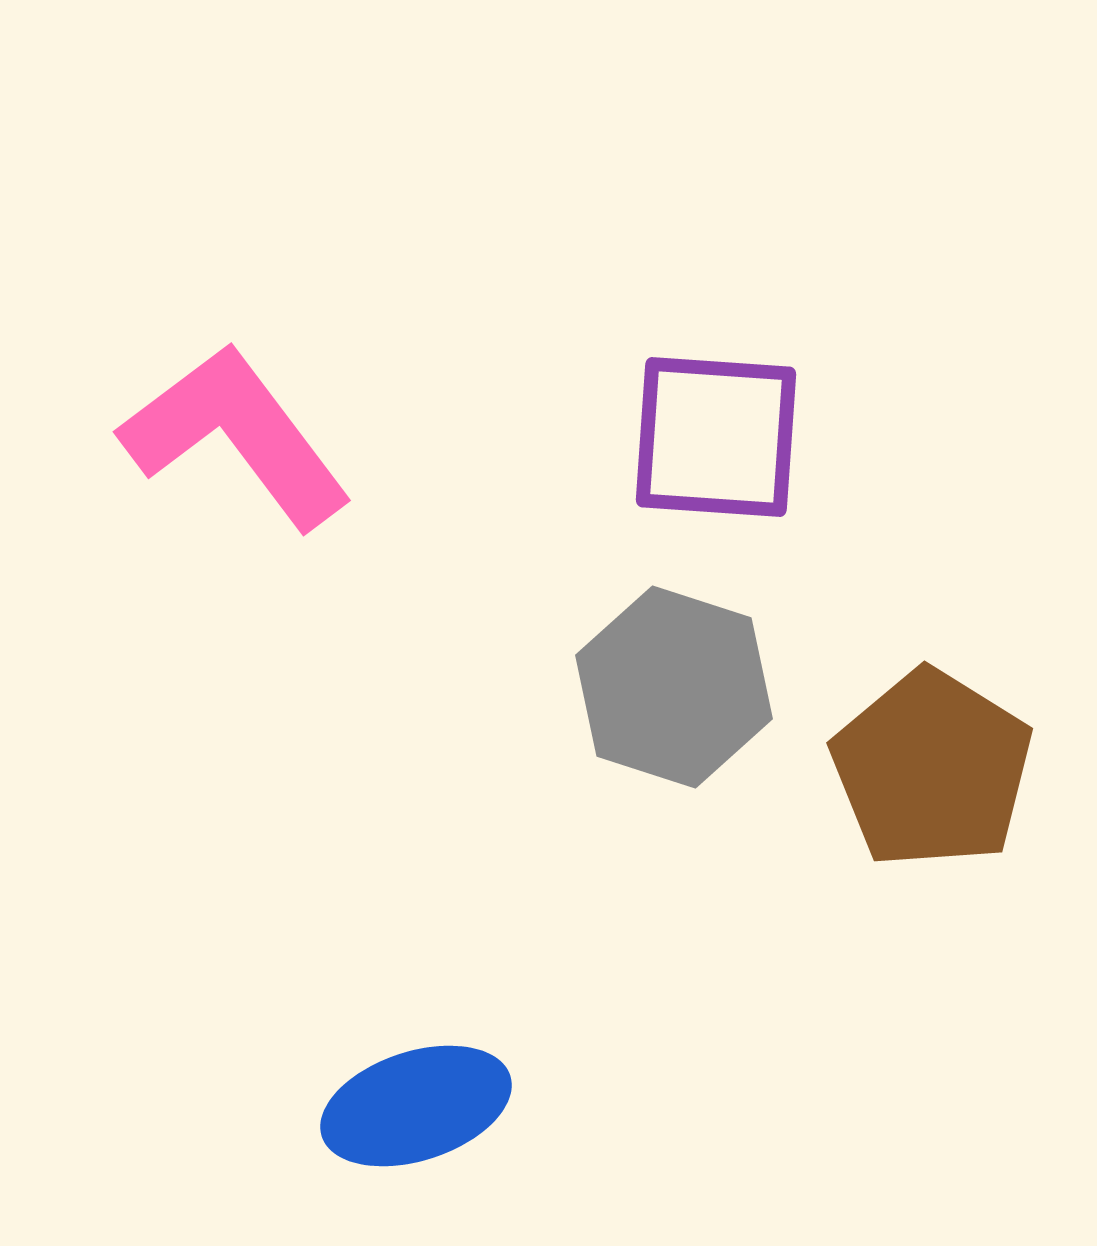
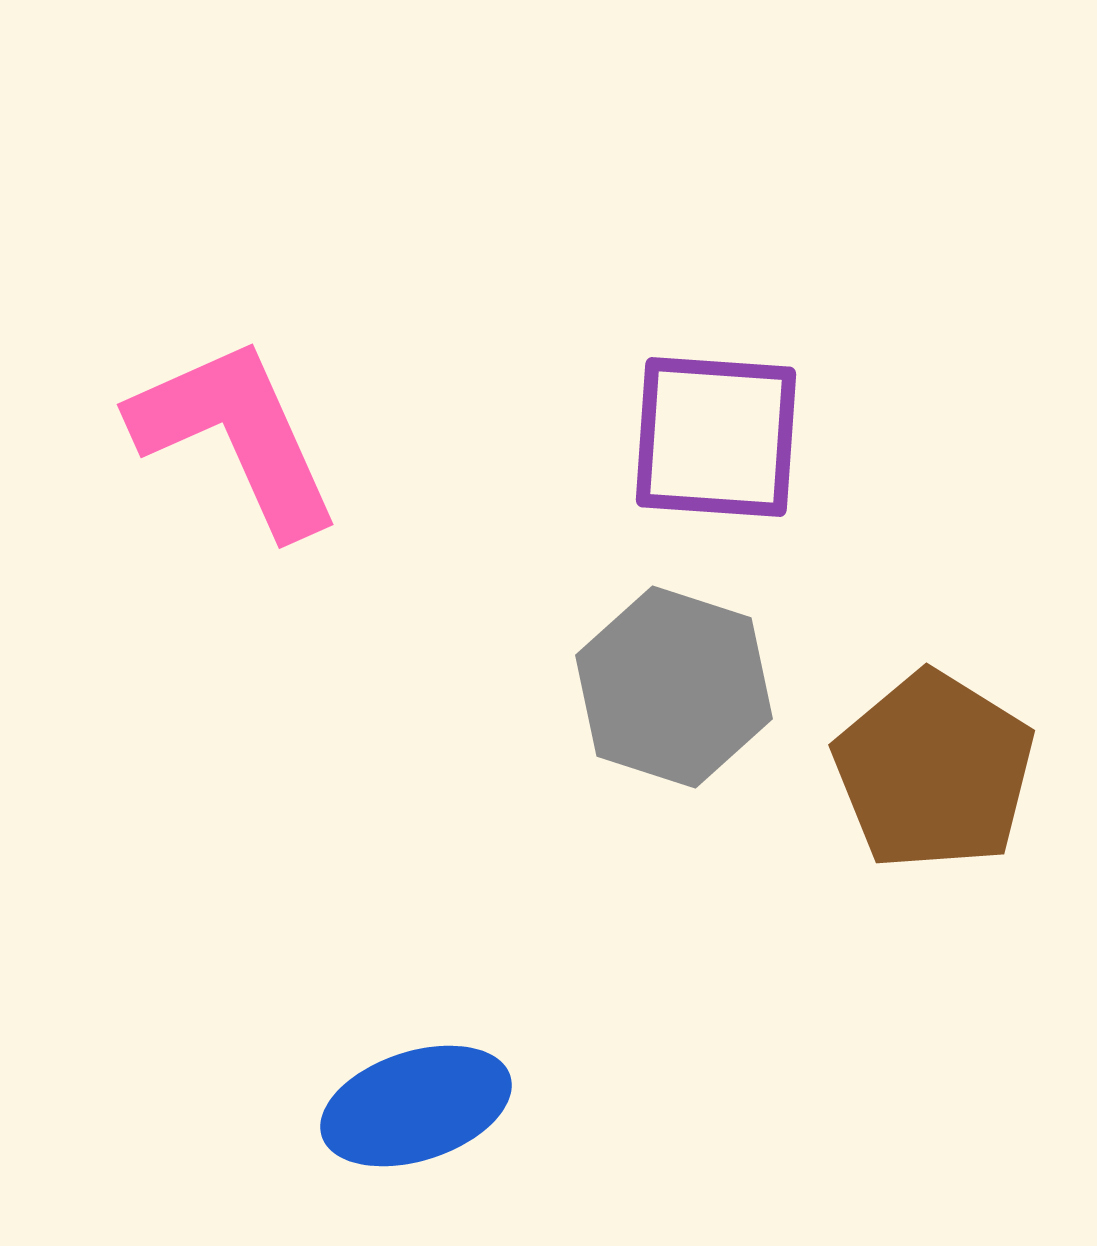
pink L-shape: rotated 13 degrees clockwise
brown pentagon: moved 2 px right, 2 px down
